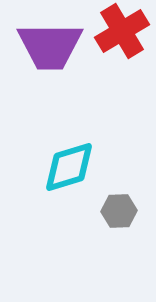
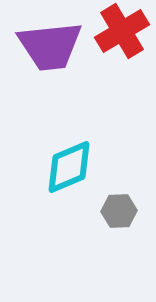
purple trapezoid: rotated 6 degrees counterclockwise
cyan diamond: rotated 6 degrees counterclockwise
